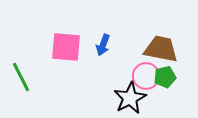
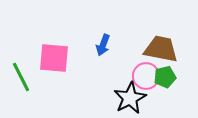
pink square: moved 12 px left, 11 px down
